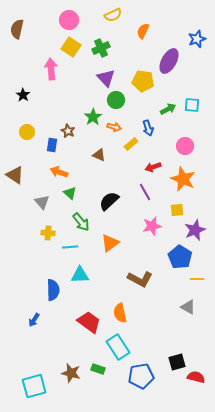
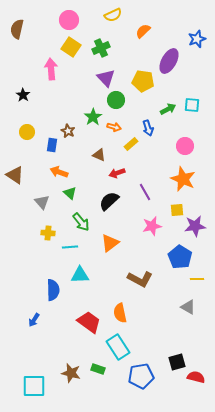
orange semicircle at (143, 31): rotated 21 degrees clockwise
red arrow at (153, 167): moved 36 px left, 6 px down
purple star at (195, 230): moved 4 px up; rotated 15 degrees clockwise
cyan square at (34, 386): rotated 15 degrees clockwise
